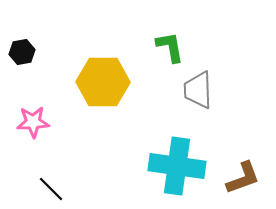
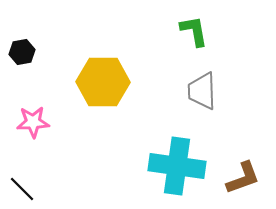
green L-shape: moved 24 px right, 16 px up
gray trapezoid: moved 4 px right, 1 px down
black line: moved 29 px left
